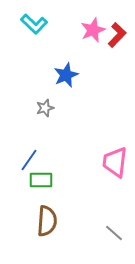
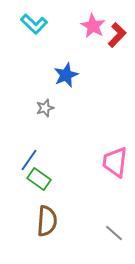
pink star: moved 4 px up; rotated 20 degrees counterclockwise
green rectangle: moved 2 px left, 1 px up; rotated 35 degrees clockwise
